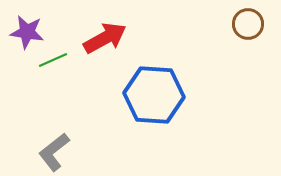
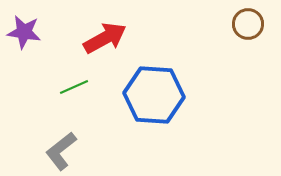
purple star: moved 3 px left
green line: moved 21 px right, 27 px down
gray L-shape: moved 7 px right, 1 px up
